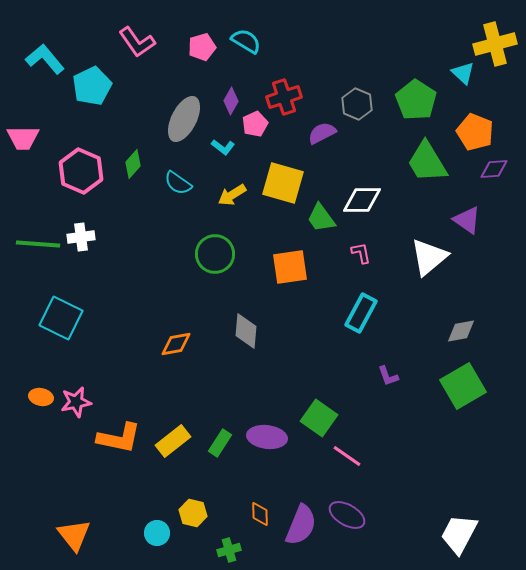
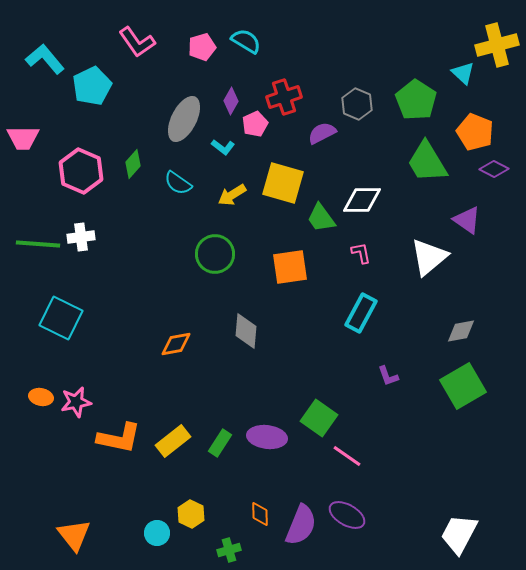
yellow cross at (495, 44): moved 2 px right, 1 px down
purple diamond at (494, 169): rotated 32 degrees clockwise
yellow hexagon at (193, 513): moved 2 px left, 1 px down; rotated 12 degrees clockwise
